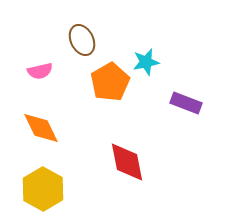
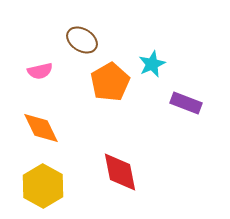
brown ellipse: rotated 32 degrees counterclockwise
cyan star: moved 6 px right, 2 px down; rotated 12 degrees counterclockwise
red diamond: moved 7 px left, 10 px down
yellow hexagon: moved 3 px up
